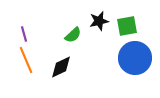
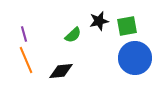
black diamond: moved 4 px down; rotated 20 degrees clockwise
